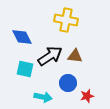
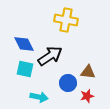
blue diamond: moved 2 px right, 7 px down
brown triangle: moved 13 px right, 16 px down
cyan arrow: moved 4 px left
